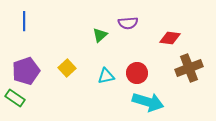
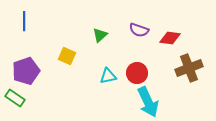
purple semicircle: moved 11 px right, 7 px down; rotated 24 degrees clockwise
yellow square: moved 12 px up; rotated 24 degrees counterclockwise
cyan triangle: moved 2 px right
cyan arrow: rotated 48 degrees clockwise
